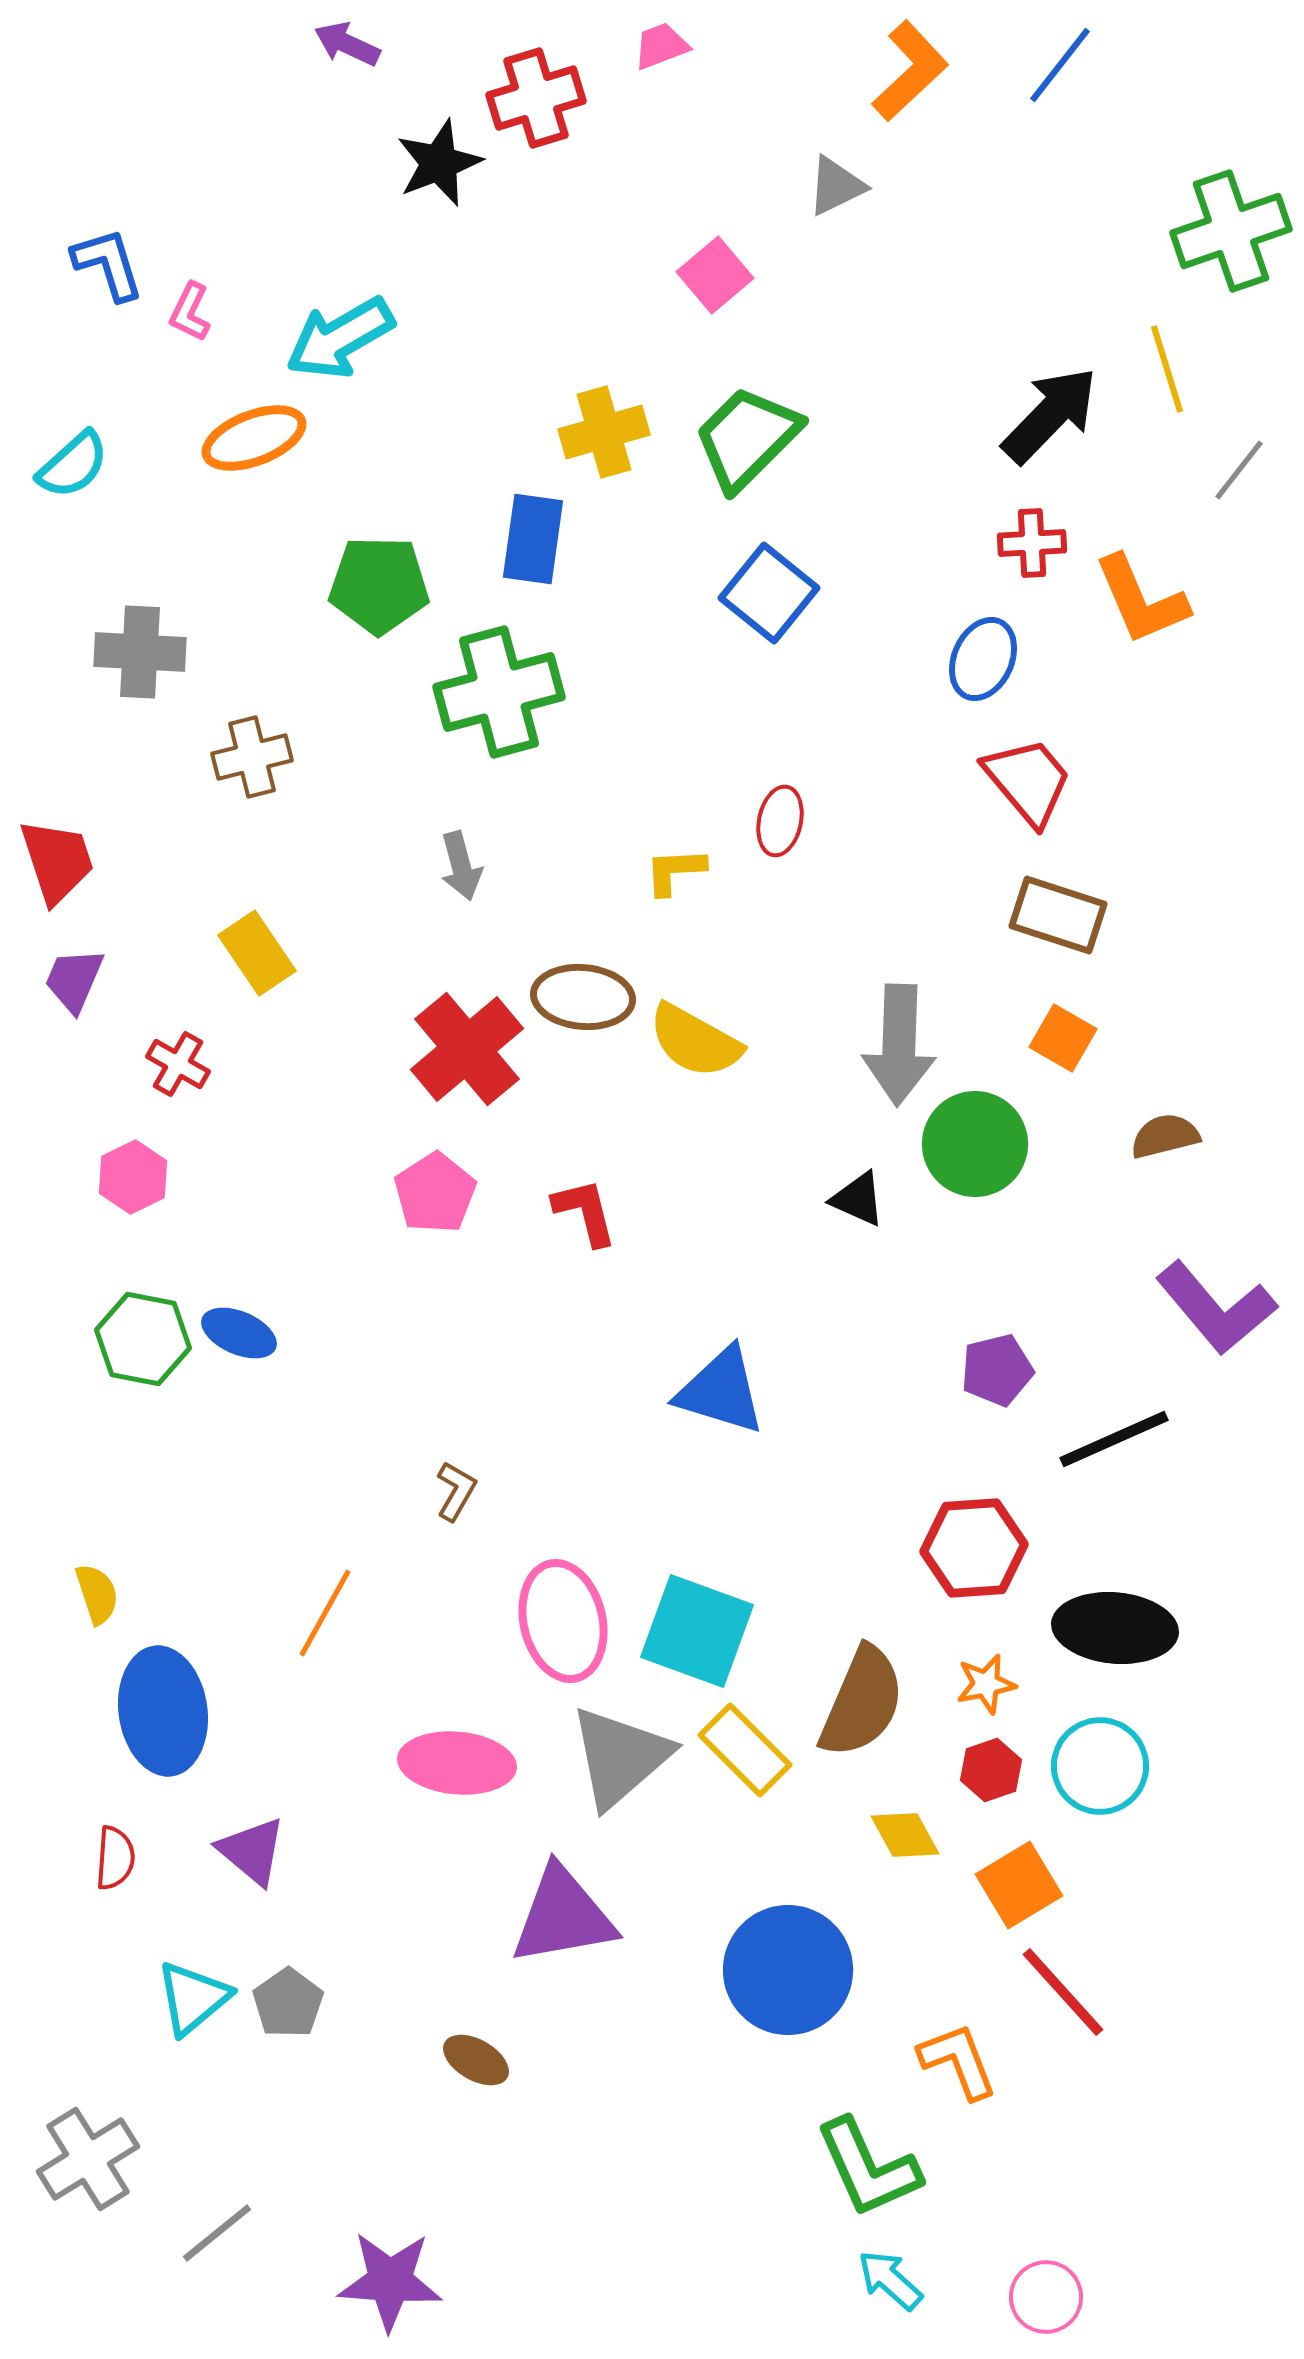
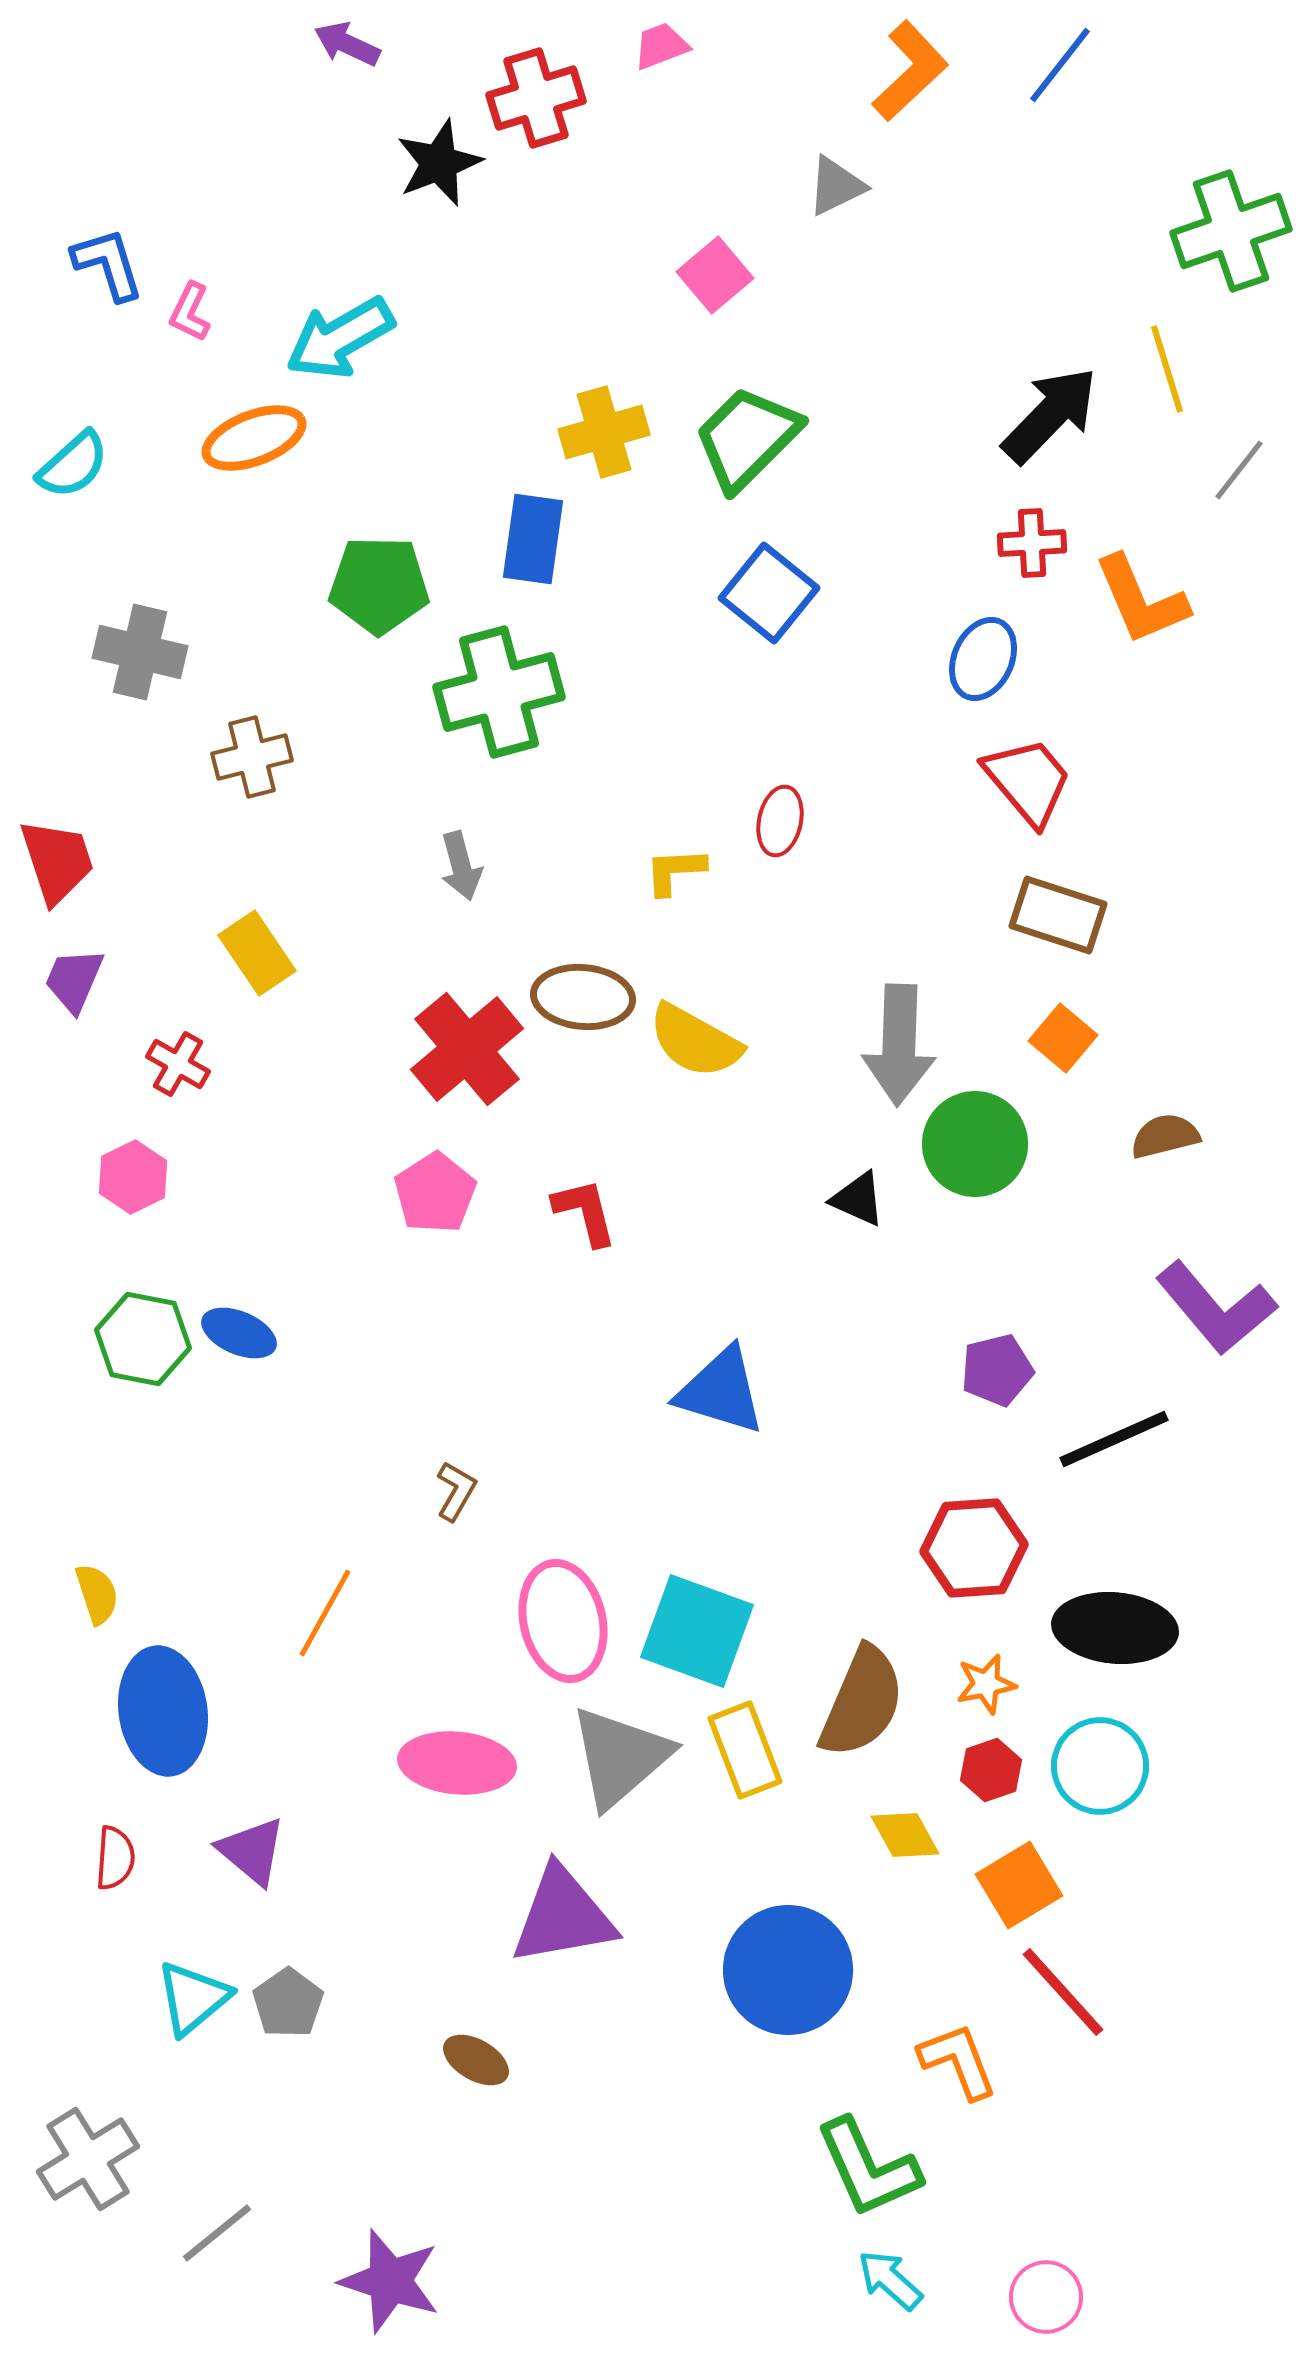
gray cross at (140, 652): rotated 10 degrees clockwise
orange square at (1063, 1038): rotated 10 degrees clockwise
yellow rectangle at (745, 1750): rotated 24 degrees clockwise
purple star at (390, 2281): rotated 14 degrees clockwise
